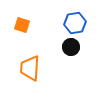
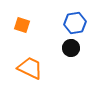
black circle: moved 1 px down
orange trapezoid: rotated 112 degrees clockwise
